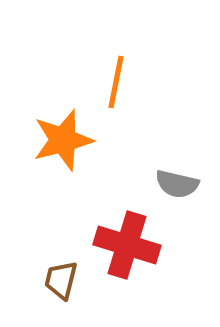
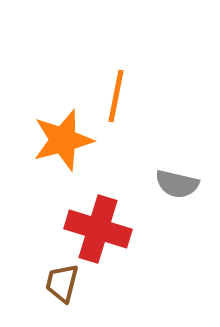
orange line: moved 14 px down
red cross: moved 29 px left, 16 px up
brown trapezoid: moved 1 px right, 3 px down
